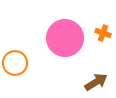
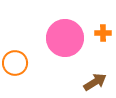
orange cross: rotated 21 degrees counterclockwise
brown arrow: moved 1 px left
